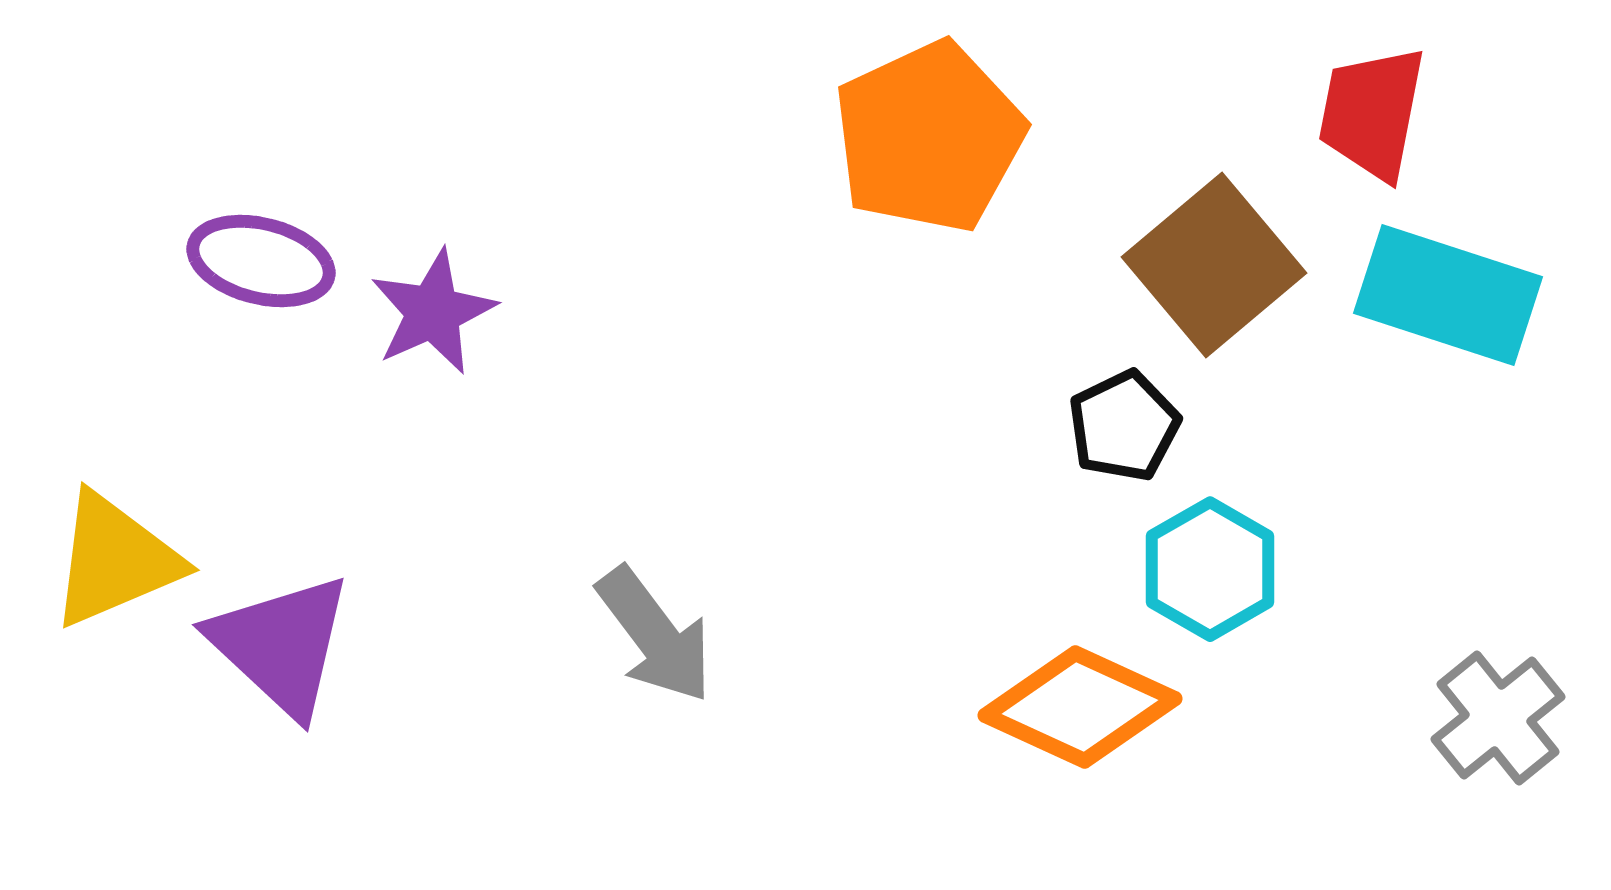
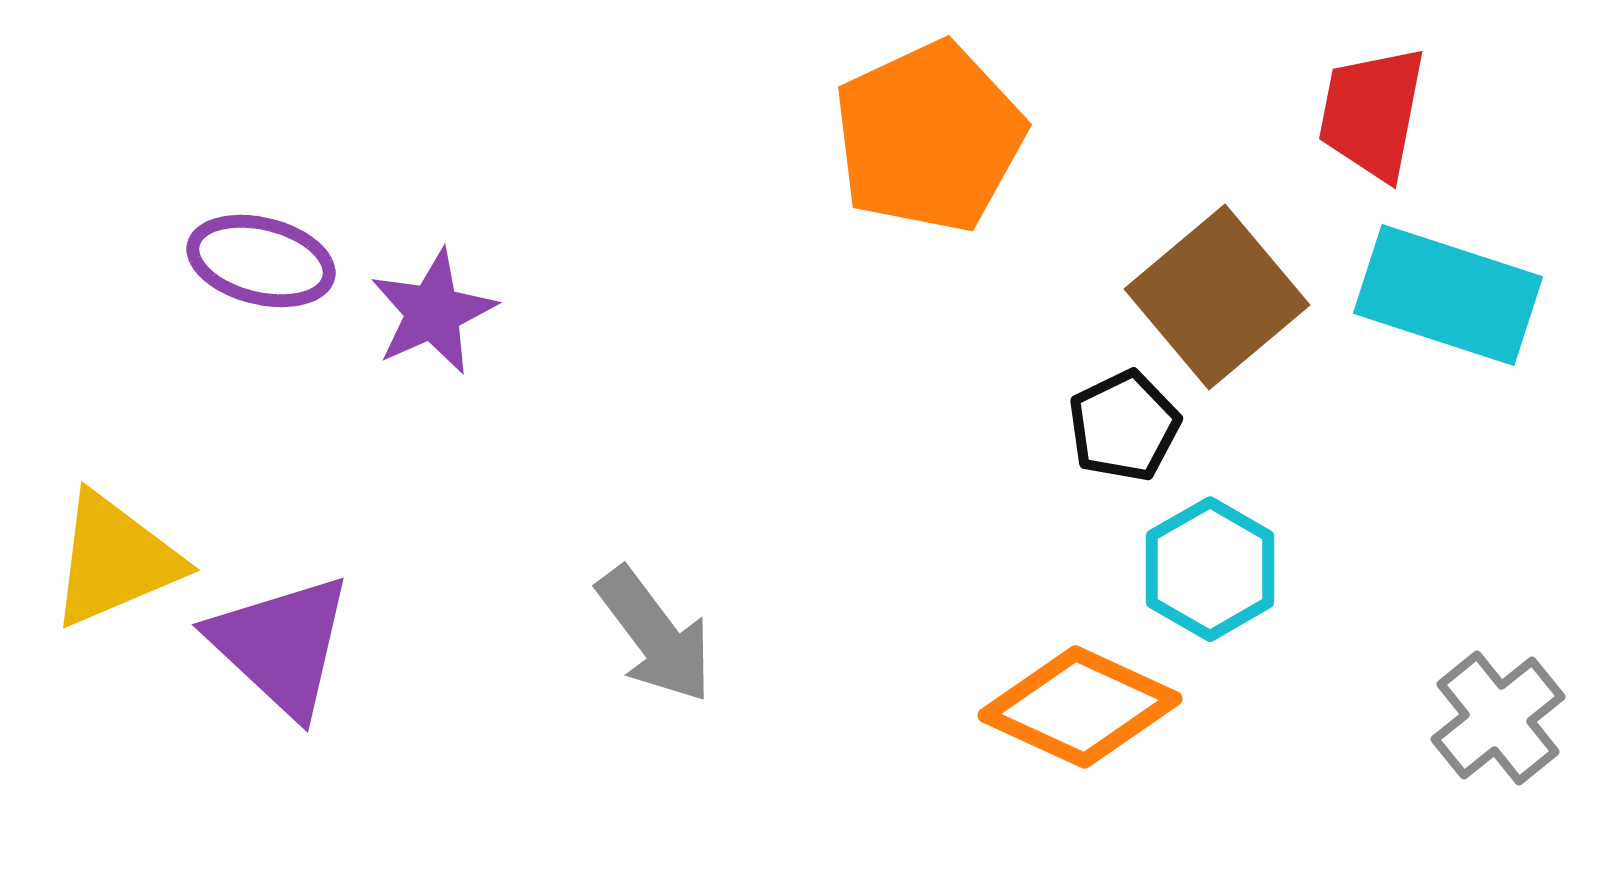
brown square: moved 3 px right, 32 px down
